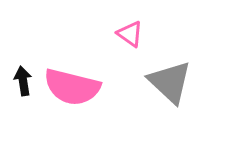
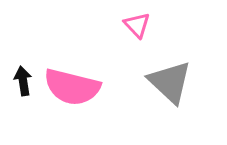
pink triangle: moved 7 px right, 9 px up; rotated 12 degrees clockwise
